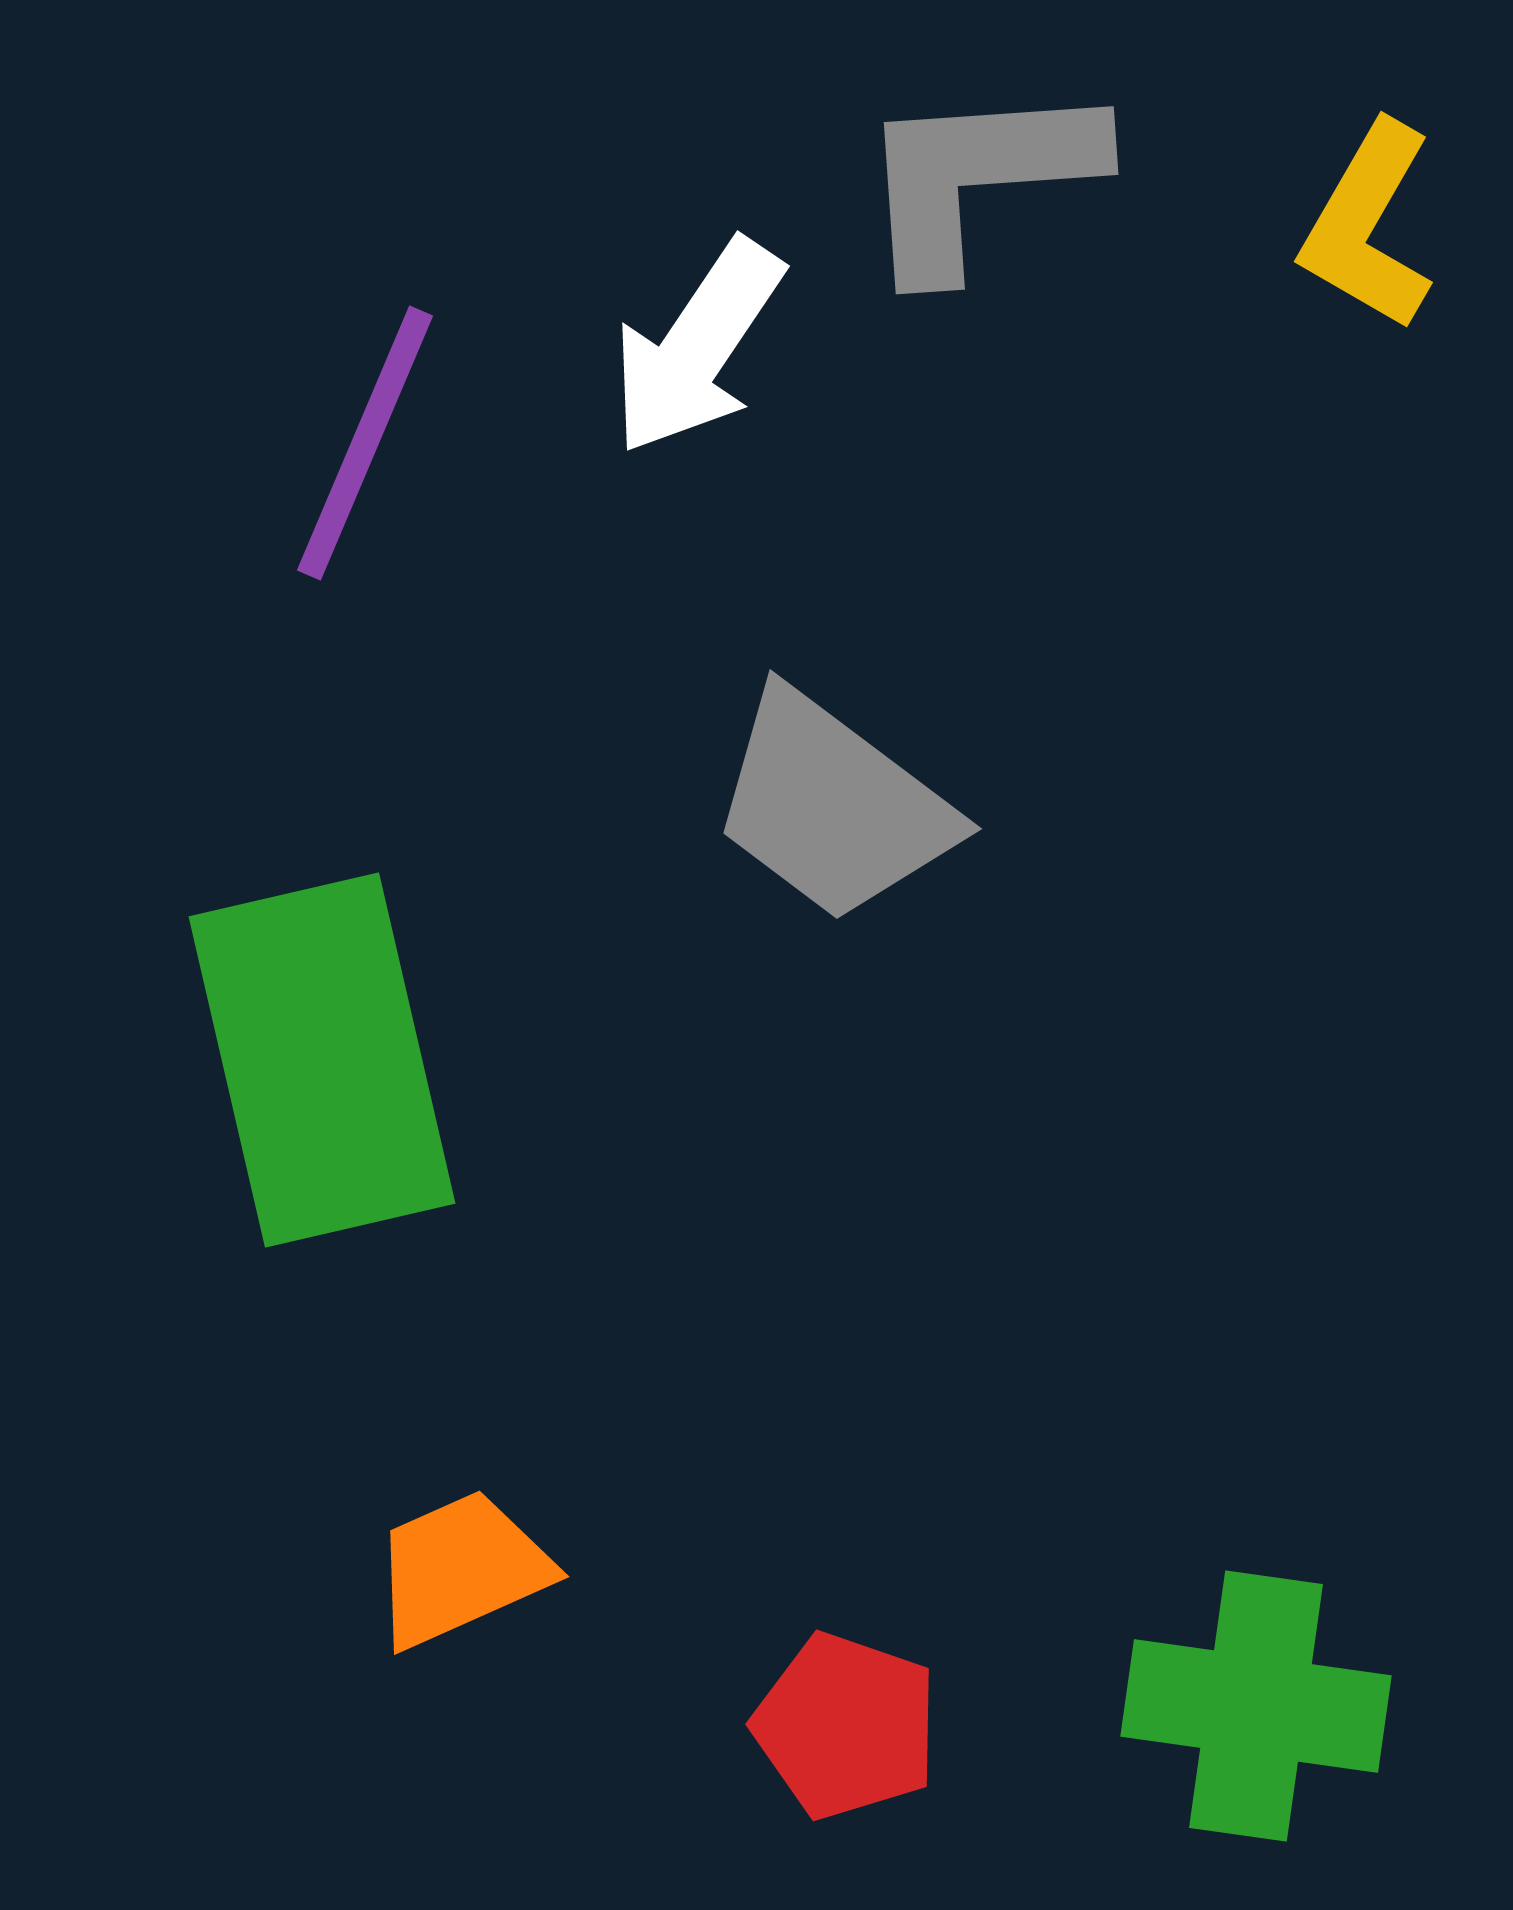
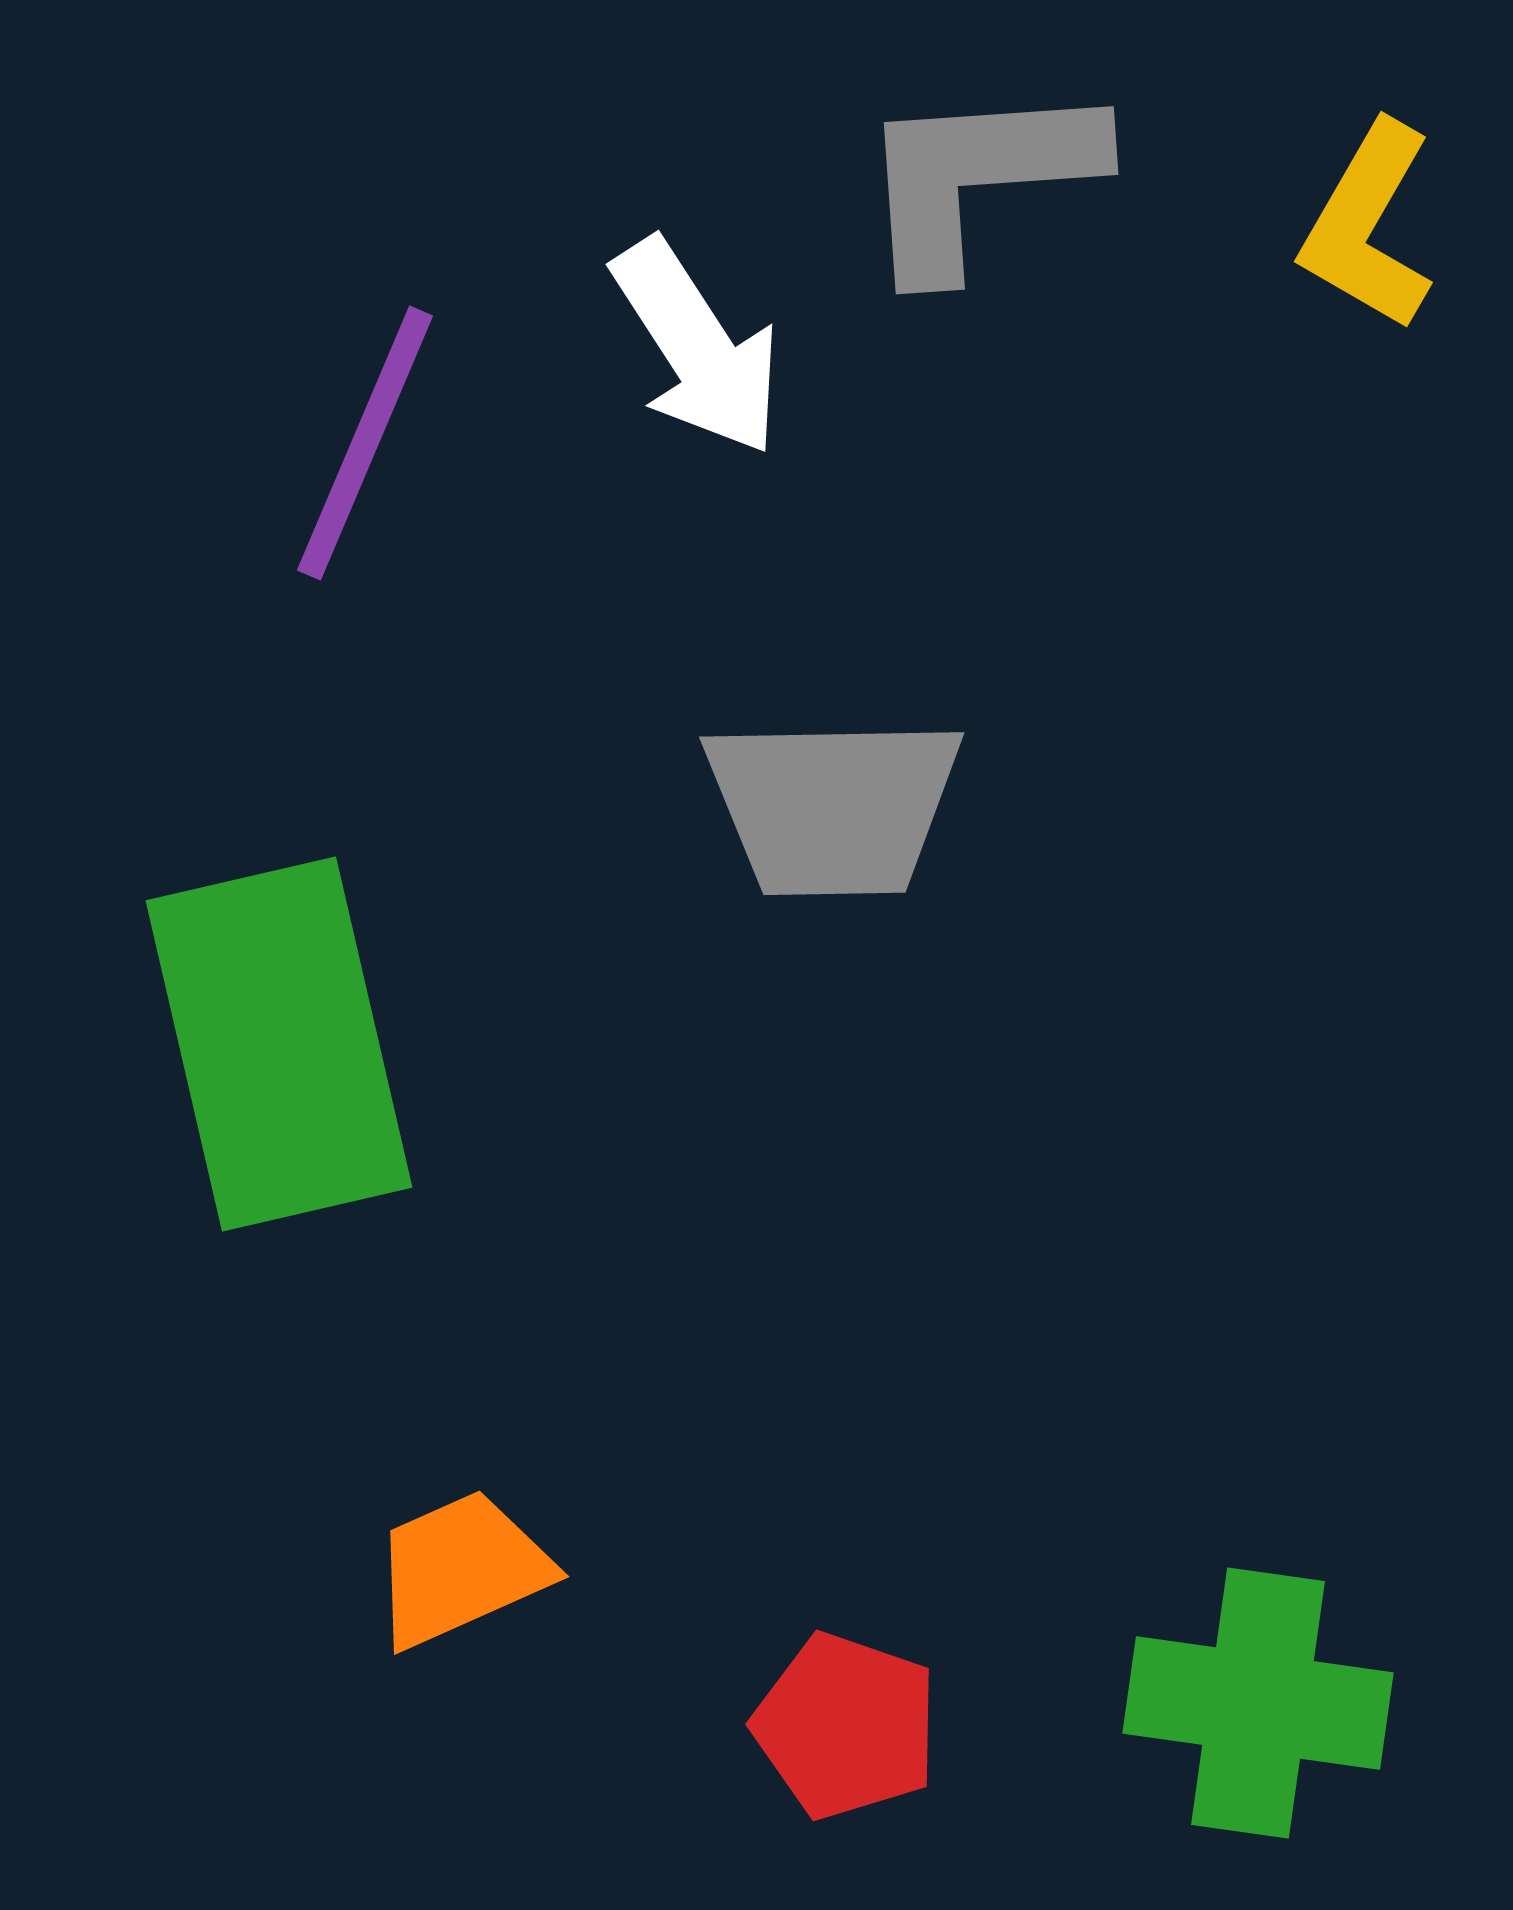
white arrow: rotated 67 degrees counterclockwise
gray trapezoid: rotated 38 degrees counterclockwise
green rectangle: moved 43 px left, 16 px up
green cross: moved 2 px right, 3 px up
